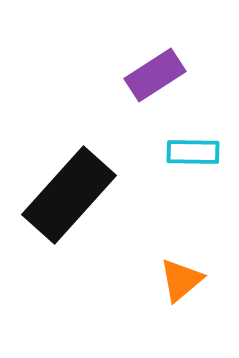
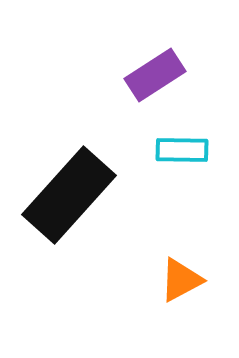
cyan rectangle: moved 11 px left, 2 px up
orange triangle: rotated 12 degrees clockwise
